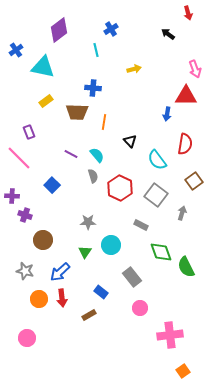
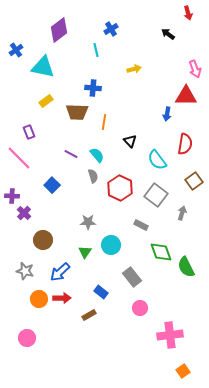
purple cross at (25, 215): moved 1 px left, 2 px up; rotated 24 degrees clockwise
red arrow at (62, 298): rotated 84 degrees counterclockwise
